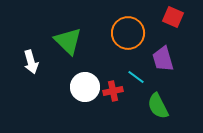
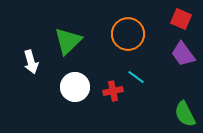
red square: moved 8 px right, 2 px down
orange circle: moved 1 px down
green triangle: rotated 32 degrees clockwise
purple trapezoid: moved 20 px right, 5 px up; rotated 20 degrees counterclockwise
white circle: moved 10 px left
green semicircle: moved 27 px right, 8 px down
